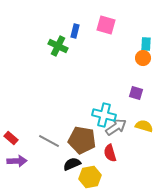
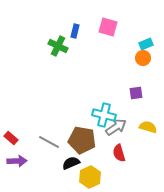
pink square: moved 2 px right, 2 px down
cyan rectangle: rotated 64 degrees clockwise
purple square: rotated 24 degrees counterclockwise
yellow semicircle: moved 4 px right, 1 px down
gray line: moved 1 px down
red semicircle: moved 9 px right
black semicircle: moved 1 px left, 1 px up
yellow hexagon: rotated 15 degrees counterclockwise
